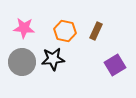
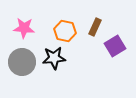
brown rectangle: moved 1 px left, 4 px up
black star: moved 1 px right, 1 px up
purple square: moved 19 px up
